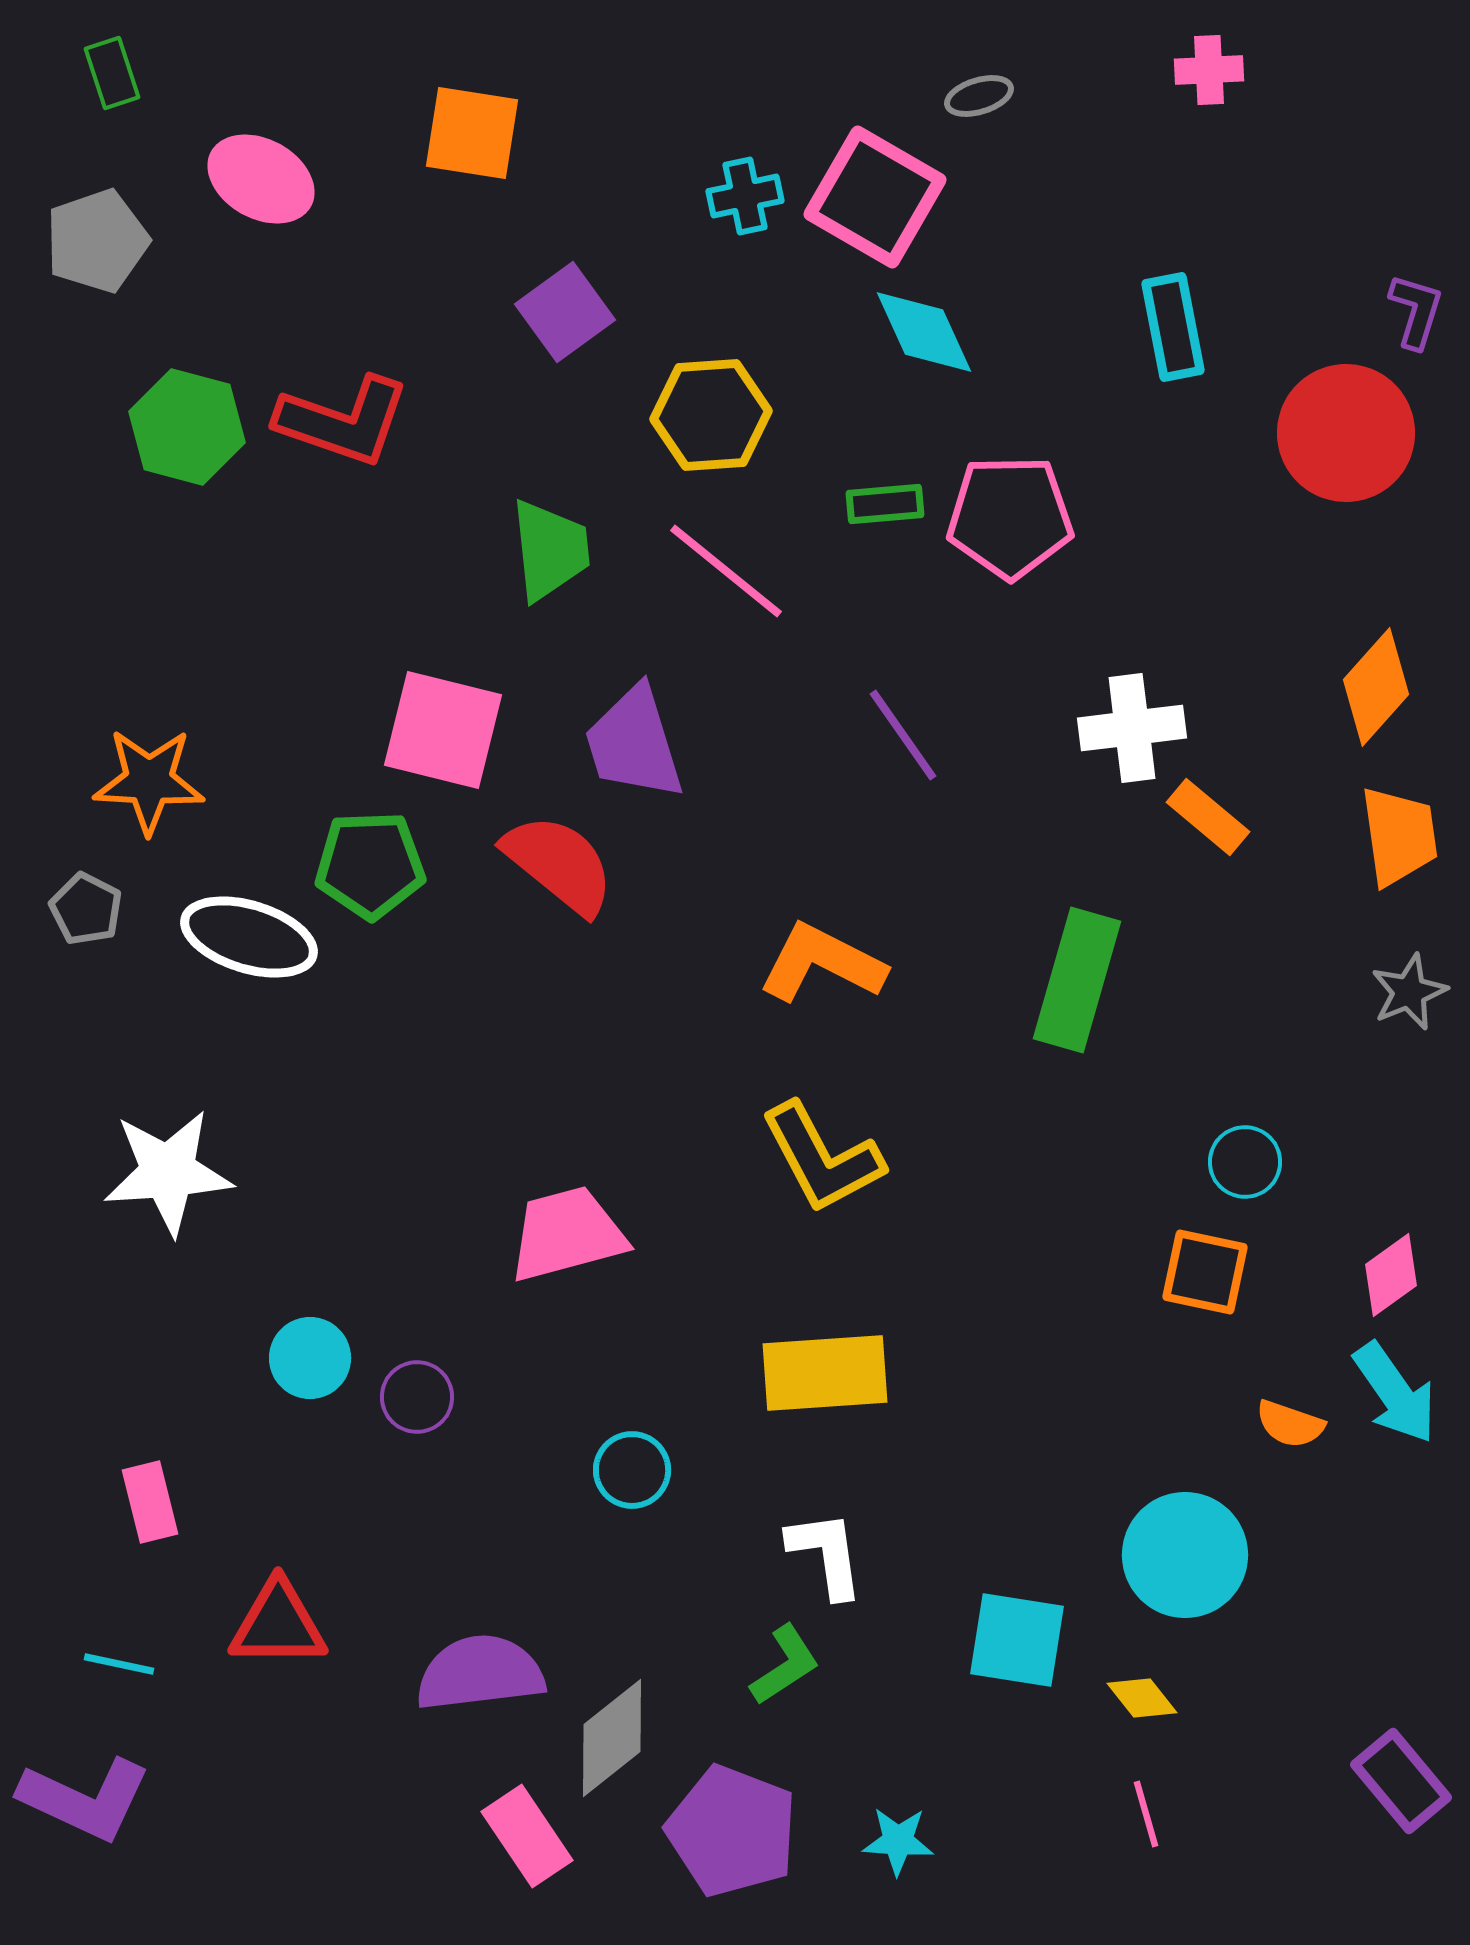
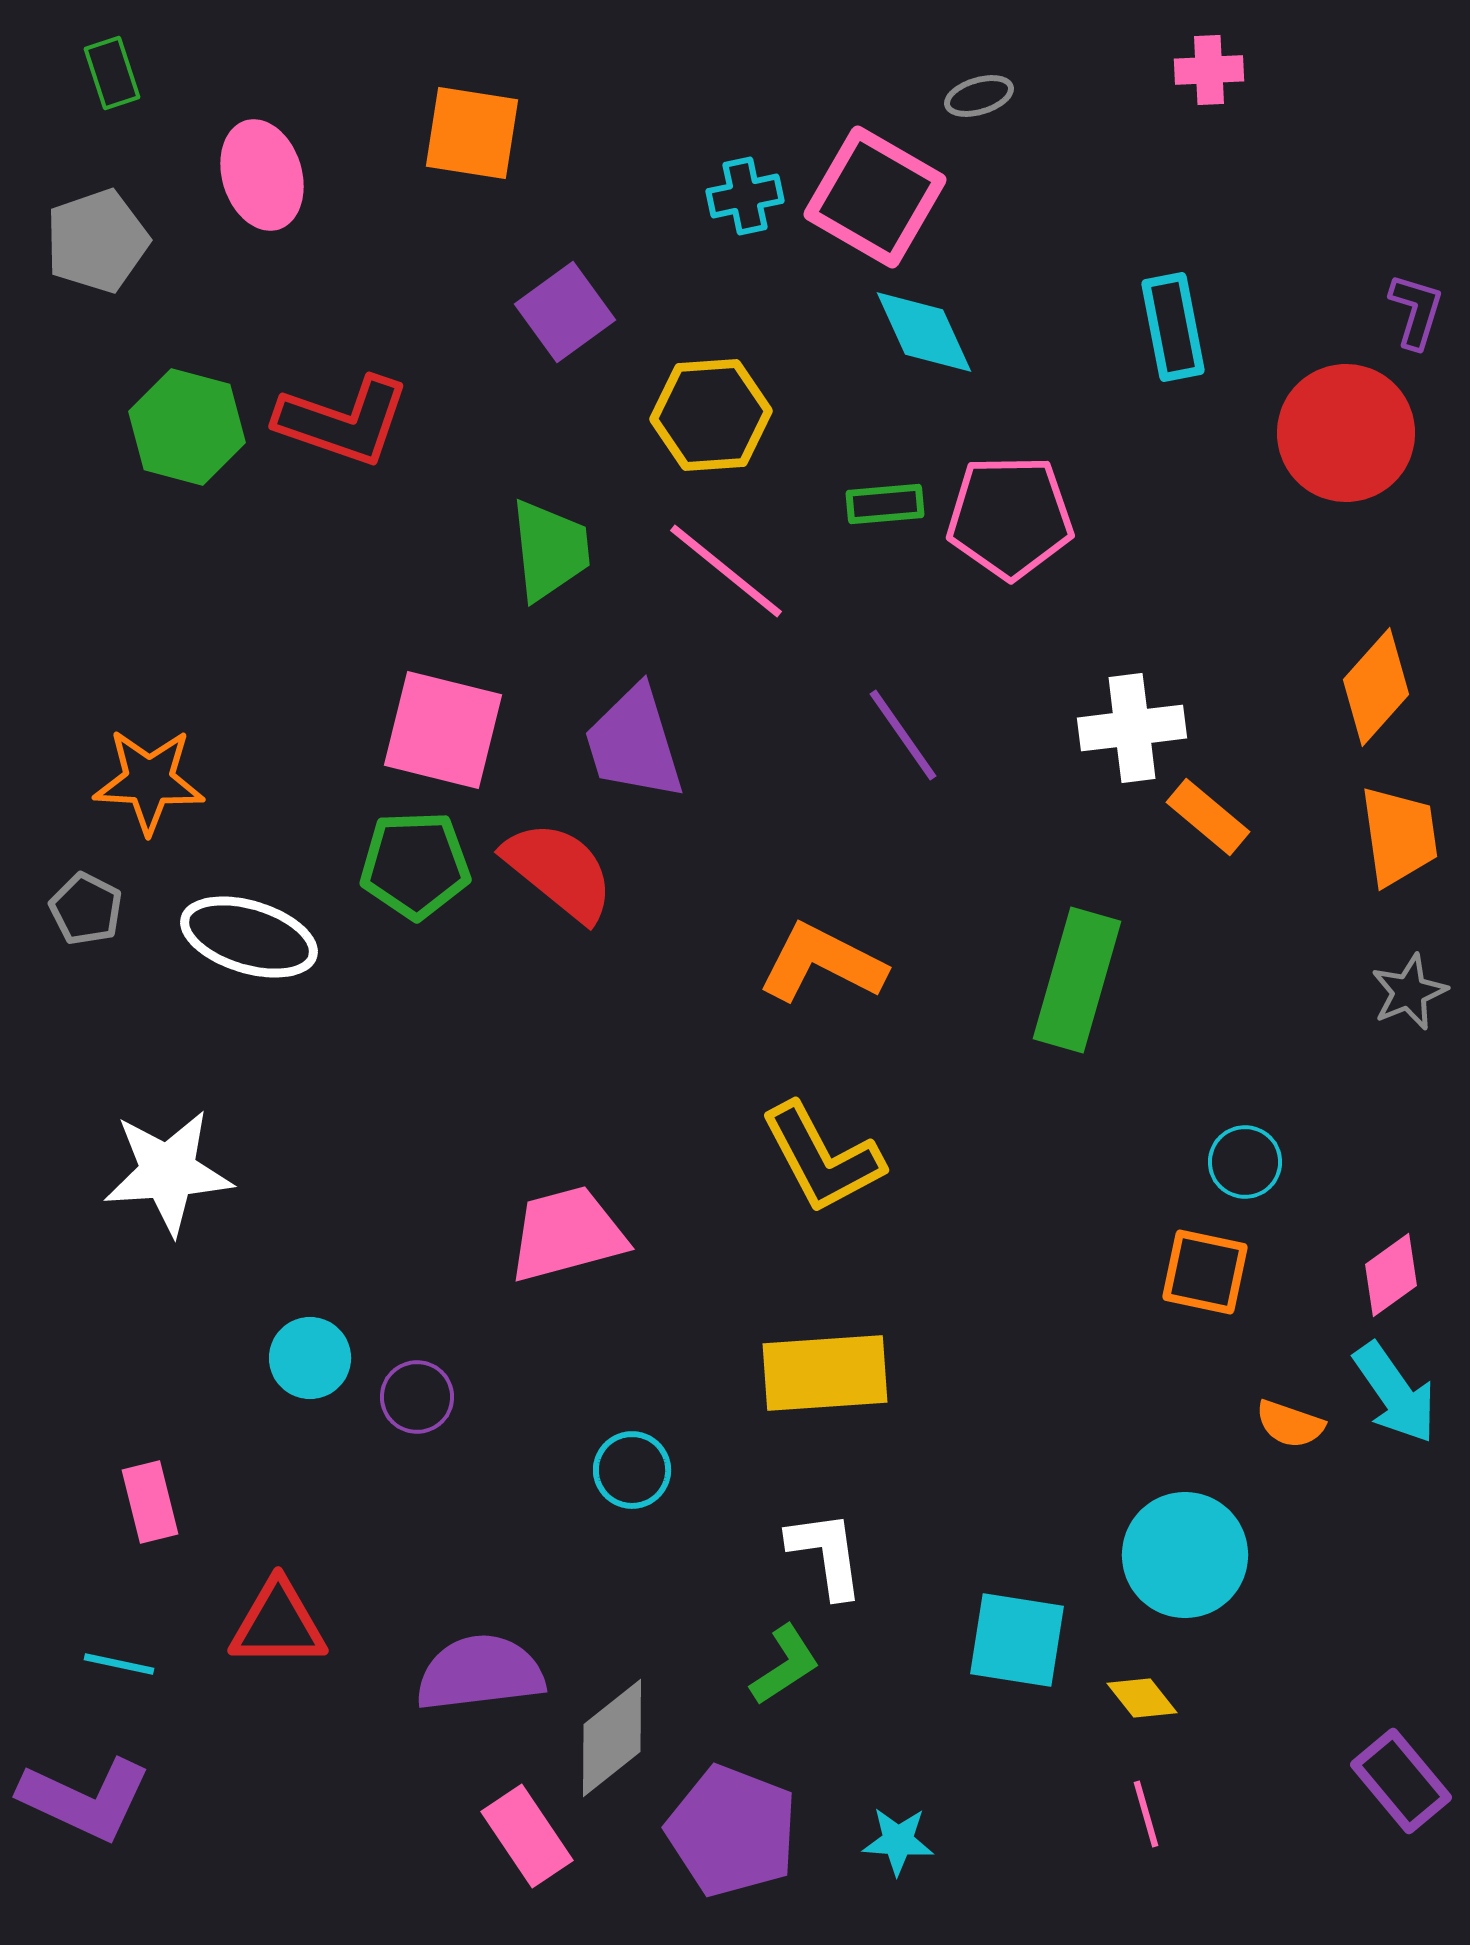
pink ellipse at (261, 179): moved 1 px right, 4 px up; rotated 44 degrees clockwise
red semicircle at (559, 864): moved 7 px down
green pentagon at (370, 865): moved 45 px right
